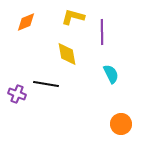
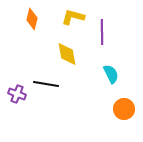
orange diamond: moved 6 px right, 3 px up; rotated 55 degrees counterclockwise
orange circle: moved 3 px right, 15 px up
